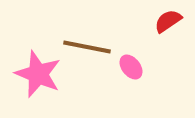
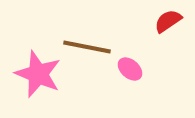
pink ellipse: moved 1 px left, 2 px down; rotated 10 degrees counterclockwise
